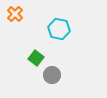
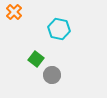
orange cross: moved 1 px left, 2 px up
green square: moved 1 px down
